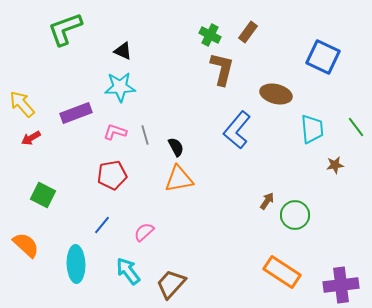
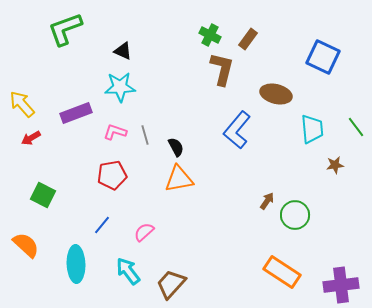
brown rectangle: moved 7 px down
